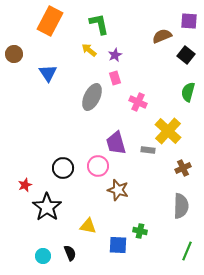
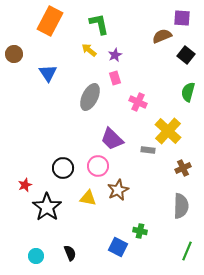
purple square: moved 7 px left, 3 px up
gray ellipse: moved 2 px left
purple trapezoid: moved 4 px left, 4 px up; rotated 30 degrees counterclockwise
brown star: rotated 30 degrees clockwise
yellow triangle: moved 28 px up
blue square: moved 2 px down; rotated 24 degrees clockwise
cyan circle: moved 7 px left
